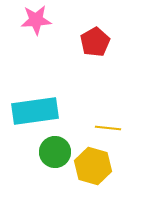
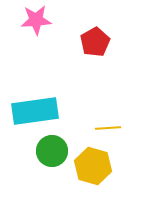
yellow line: rotated 10 degrees counterclockwise
green circle: moved 3 px left, 1 px up
